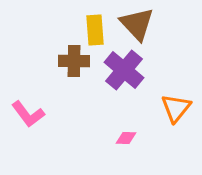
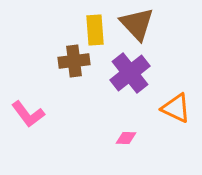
brown cross: rotated 8 degrees counterclockwise
purple cross: moved 6 px right, 3 px down; rotated 12 degrees clockwise
orange triangle: rotated 44 degrees counterclockwise
